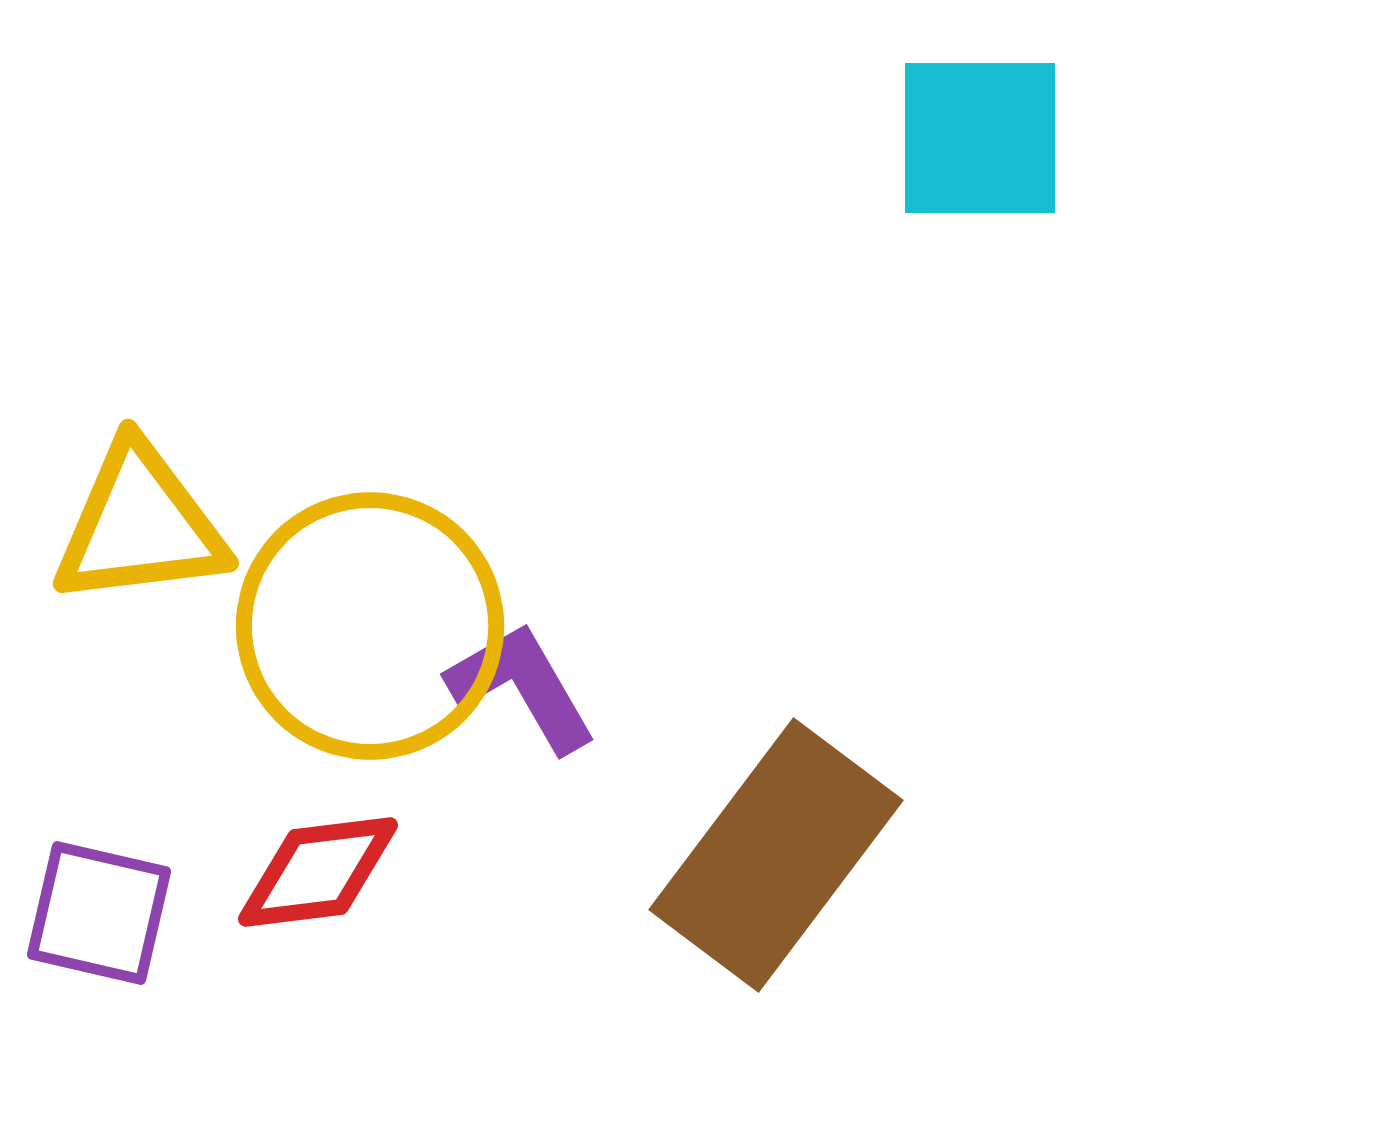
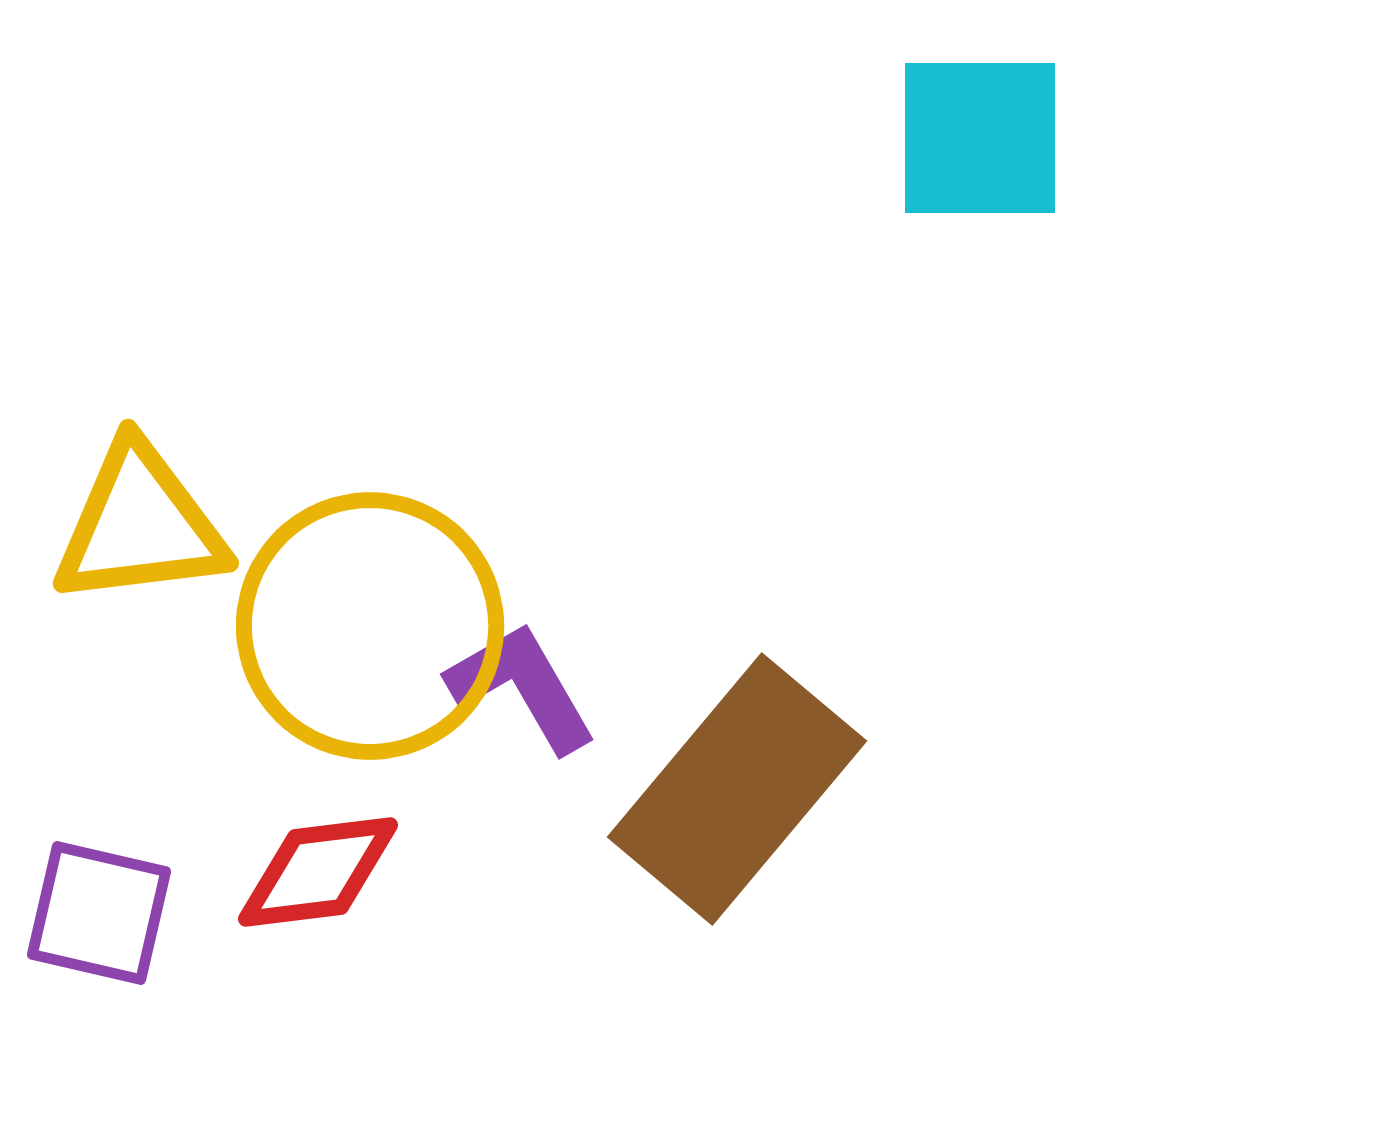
brown rectangle: moved 39 px left, 66 px up; rotated 3 degrees clockwise
